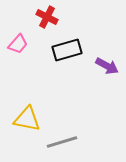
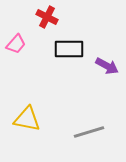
pink trapezoid: moved 2 px left
black rectangle: moved 2 px right, 1 px up; rotated 16 degrees clockwise
gray line: moved 27 px right, 10 px up
